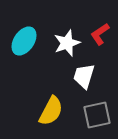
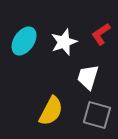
red L-shape: moved 1 px right
white star: moved 3 px left, 1 px up
white trapezoid: moved 4 px right, 1 px down
gray square: rotated 28 degrees clockwise
